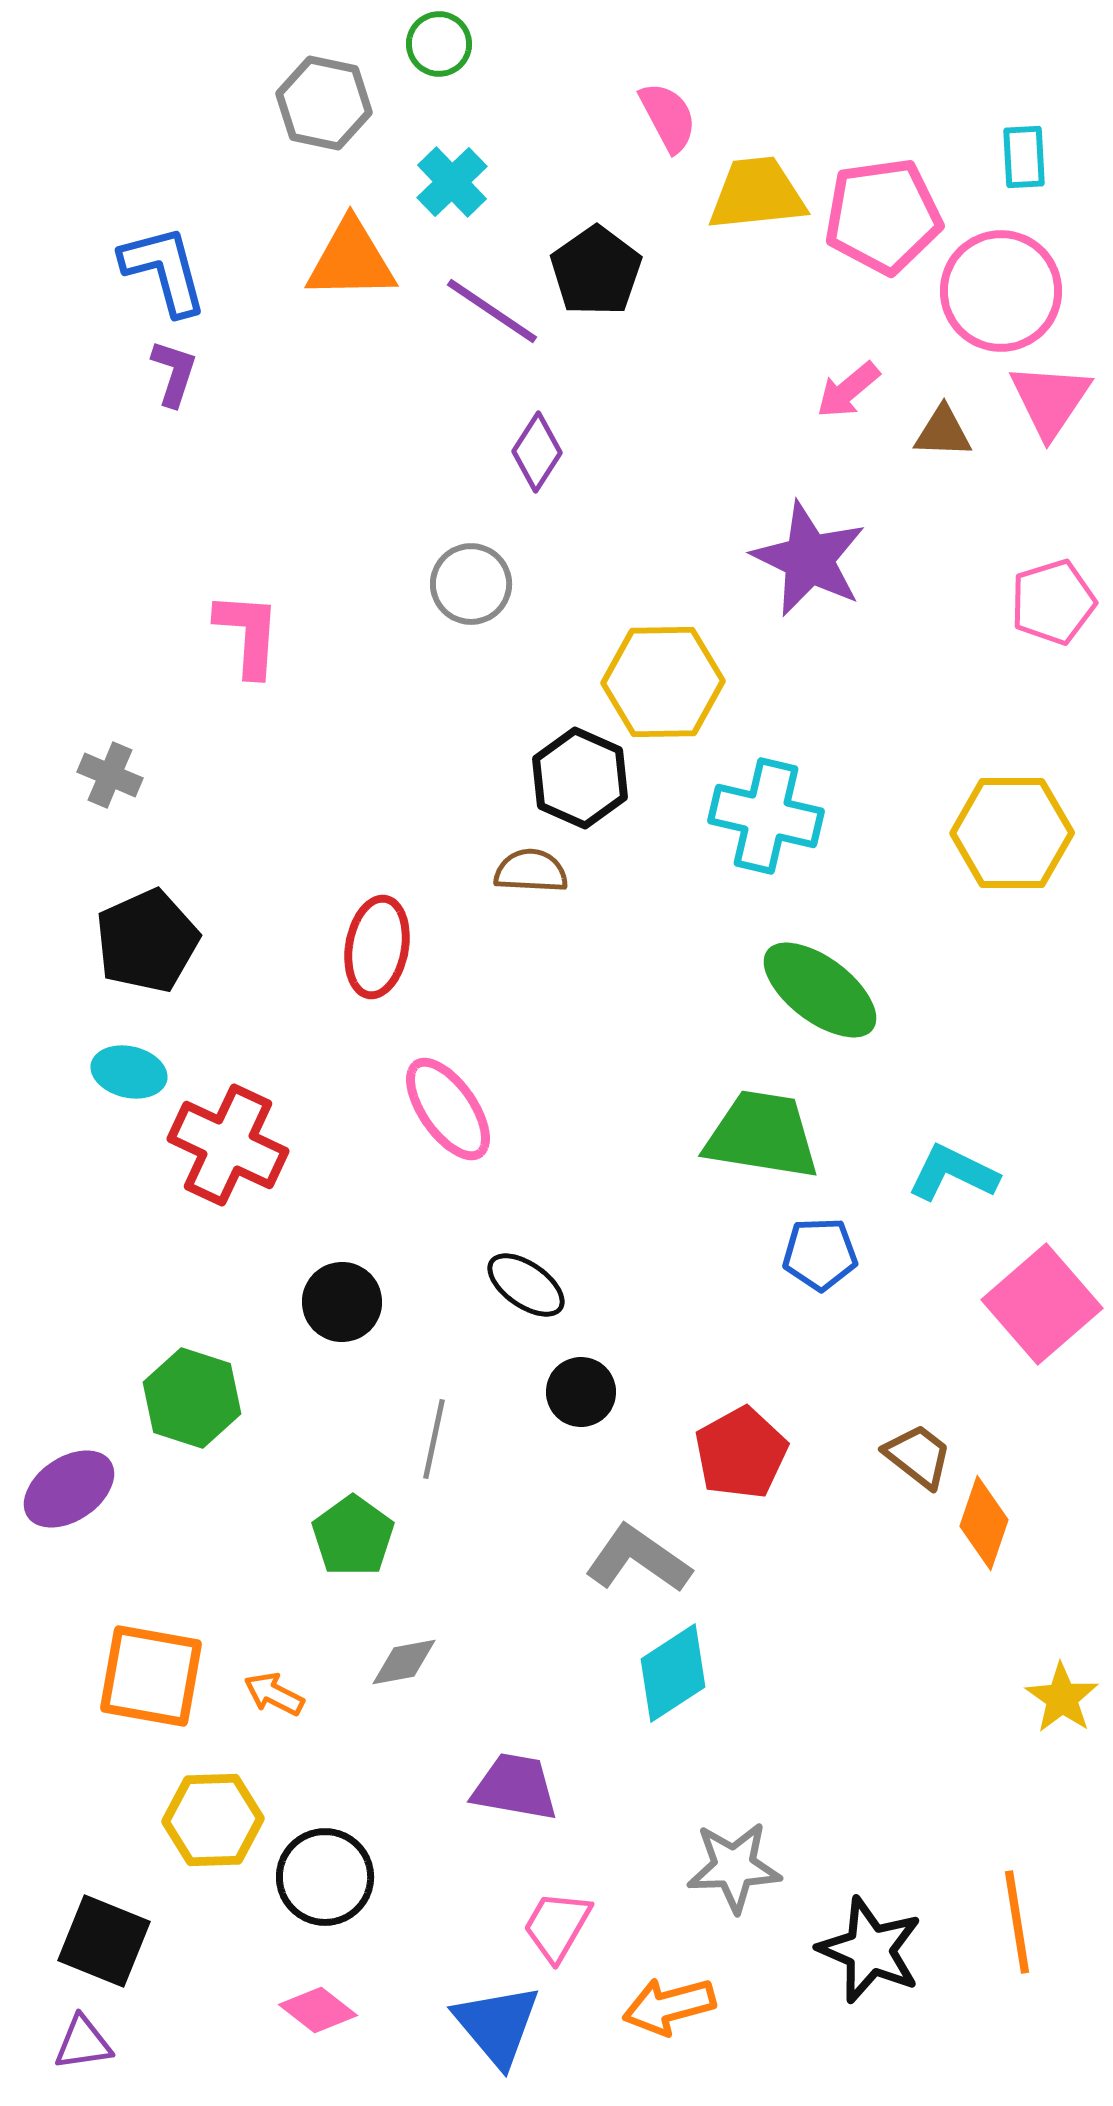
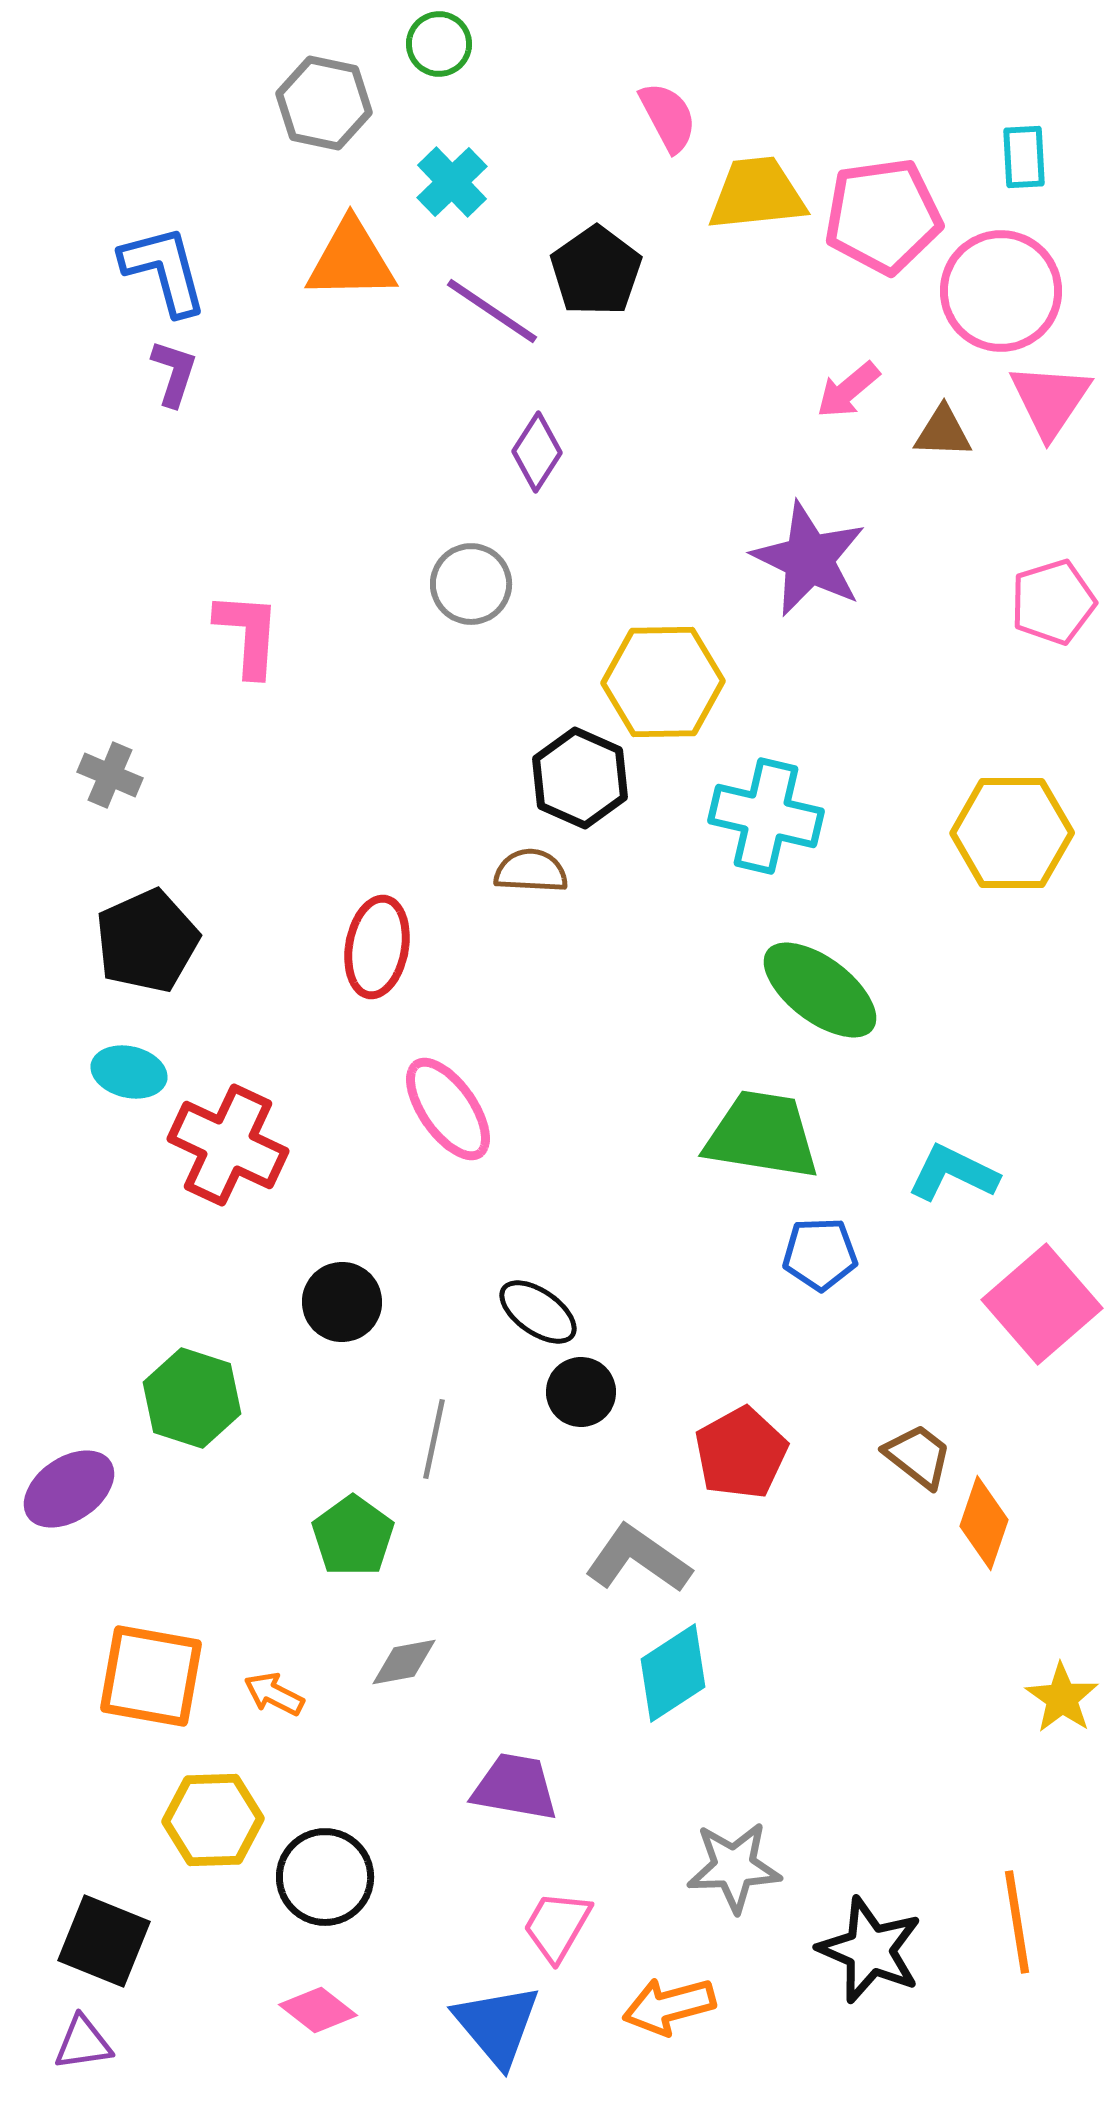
black ellipse at (526, 1285): moved 12 px right, 27 px down
